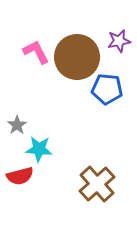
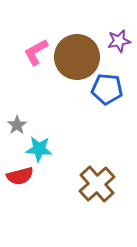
pink L-shape: rotated 92 degrees counterclockwise
